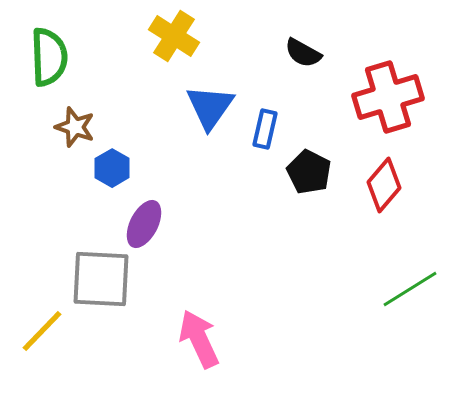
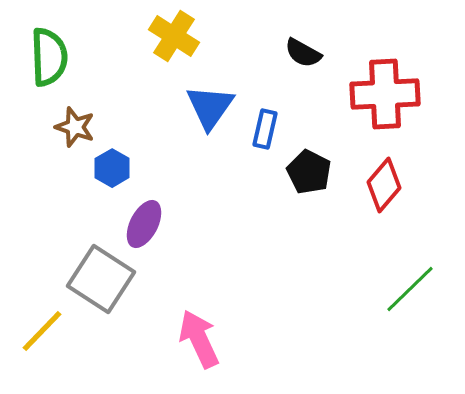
red cross: moved 3 px left, 3 px up; rotated 14 degrees clockwise
gray square: rotated 30 degrees clockwise
green line: rotated 12 degrees counterclockwise
